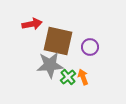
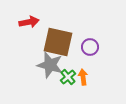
red arrow: moved 3 px left, 2 px up
brown square: moved 1 px down
gray star: rotated 20 degrees clockwise
orange arrow: rotated 14 degrees clockwise
